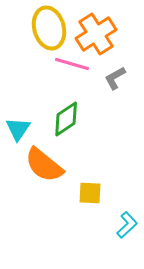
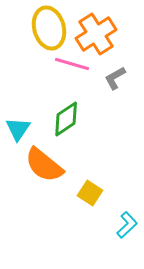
yellow square: rotated 30 degrees clockwise
